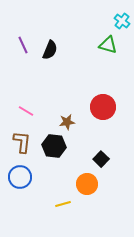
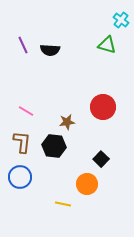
cyan cross: moved 1 px left, 1 px up
green triangle: moved 1 px left
black semicircle: rotated 72 degrees clockwise
yellow line: rotated 28 degrees clockwise
